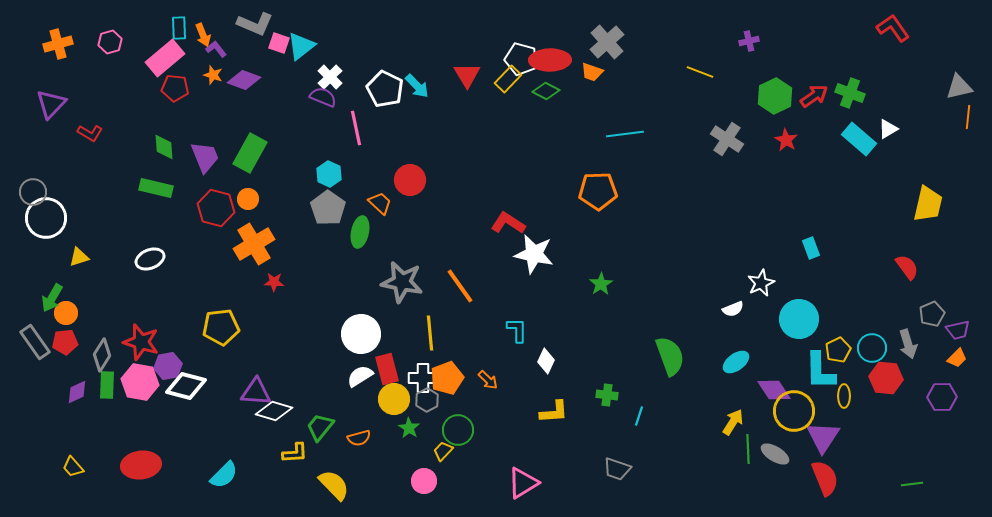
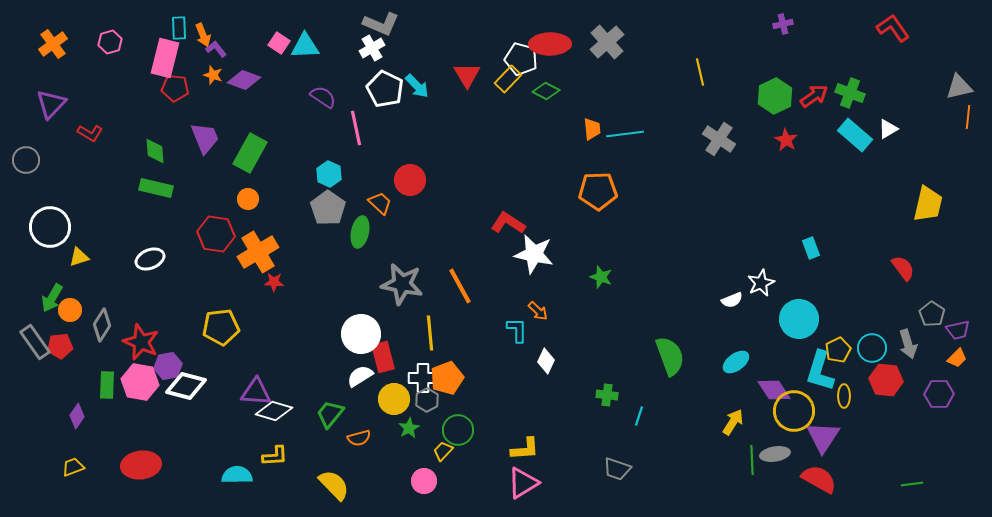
gray L-shape at (255, 24): moved 126 px right
purple cross at (749, 41): moved 34 px right, 17 px up
pink square at (279, 43): rotated 15 degrees clockwise
orange cross at (58, 44): moved 5 px left; rotated 20 degrees counterclockwise
cyan triangle at (301, 46): moved 4 px right; rotated 36 degrees clockwise
pink rectangle at (165, 58): rotated 36 degrees counterclockwise
red ellipse at (550, 60): moved 16 px up
orange trapezoid at (592, 72): moved 57 px down; rotated 115 degrees counterclockwise
yellow line at (700, 72): rotated 56 degrees clockwise
white cross at (330, 77): moved 42 px right, 29 px up; rotated 15 degrees clockwise
purple semicircle at (323, 97): rotated 12 degrees clockwise
gray cross at (727, 139): moved 8 px left
cyan rectangle at (859, 139): moved 4 px left, 4 px up
green diamond at (164, 147): moved 9 px left, 4 px down
purple trapezoid at (205, 157): moved 19 px up
gray circle at (33, 192): moved 7 px left, 32 px up
red hexagon at (216, 208): moved 26 px down; rotated 6 degrees counterclockwise
white circle at (46, 218): moved 4 px right, 9 px down
orange cross at (254, 244): moved 4 px right, 8 px down
red semicircle at (907, 267): moved 4 px left, 1 px down
gray star at (402, 282): moved 2 px down
green star at (601, 284): moved 7 px up; rotated 20 degrees counterclockwise
orange line at (460, 286): rotated 6 degrees clockwise
white semicircle at (733, 309): moved 1 px left, 9 px up
orange circle at (66, 313): moved 4 px right, 3 px up
gray pentagon at (932, 314): rotated 15 degrees counterclockwise
red pentagon at (65, 342): moved 5 px left, 4 px down
red star at (141, 342): rotated 6 degrees clockwise
gray diamond at (102, 355): moved 30 px up
red rectangle at (387, 369): moved 4 px left, 12 px up
cyan L-shape at (820, 371): rotated 18 degrees clockwise
red hexagon at (886, 378): moved 2 px down
orange arrow at (488, 380): moved 50 px right, 69 px up
purple diamond at (77, 392): moved 24 px down; rotated 30 degrees counterclockwise
purple hexagon at (942, 397): moved 3 px left, 3 px up
yellow L-shape at (554, 412): moved 29 px left, 37 px down
green trapezoid at (320, 427): moved 10 px right, 13 px up
green star at (409, 428): rotated 10 degrees clockwise
green line at (748, 449): moved 4 px right, 11 px down
yellow L-shape at (295, 453): moved 20 px left, 3 px down
gray ellipse at (775, 454): rotated 40 degrees counterclockwise
yellow trapezoid at (73, 467): rotated 110 degrees clockwise
cyan semicircle at (224, 475): moved 13 px right; rotated 136 degrees counterclockwise
red semicircle at (825, 478): moved 6 px left, 1 px down; rotated 39 degrees counterclockwise
